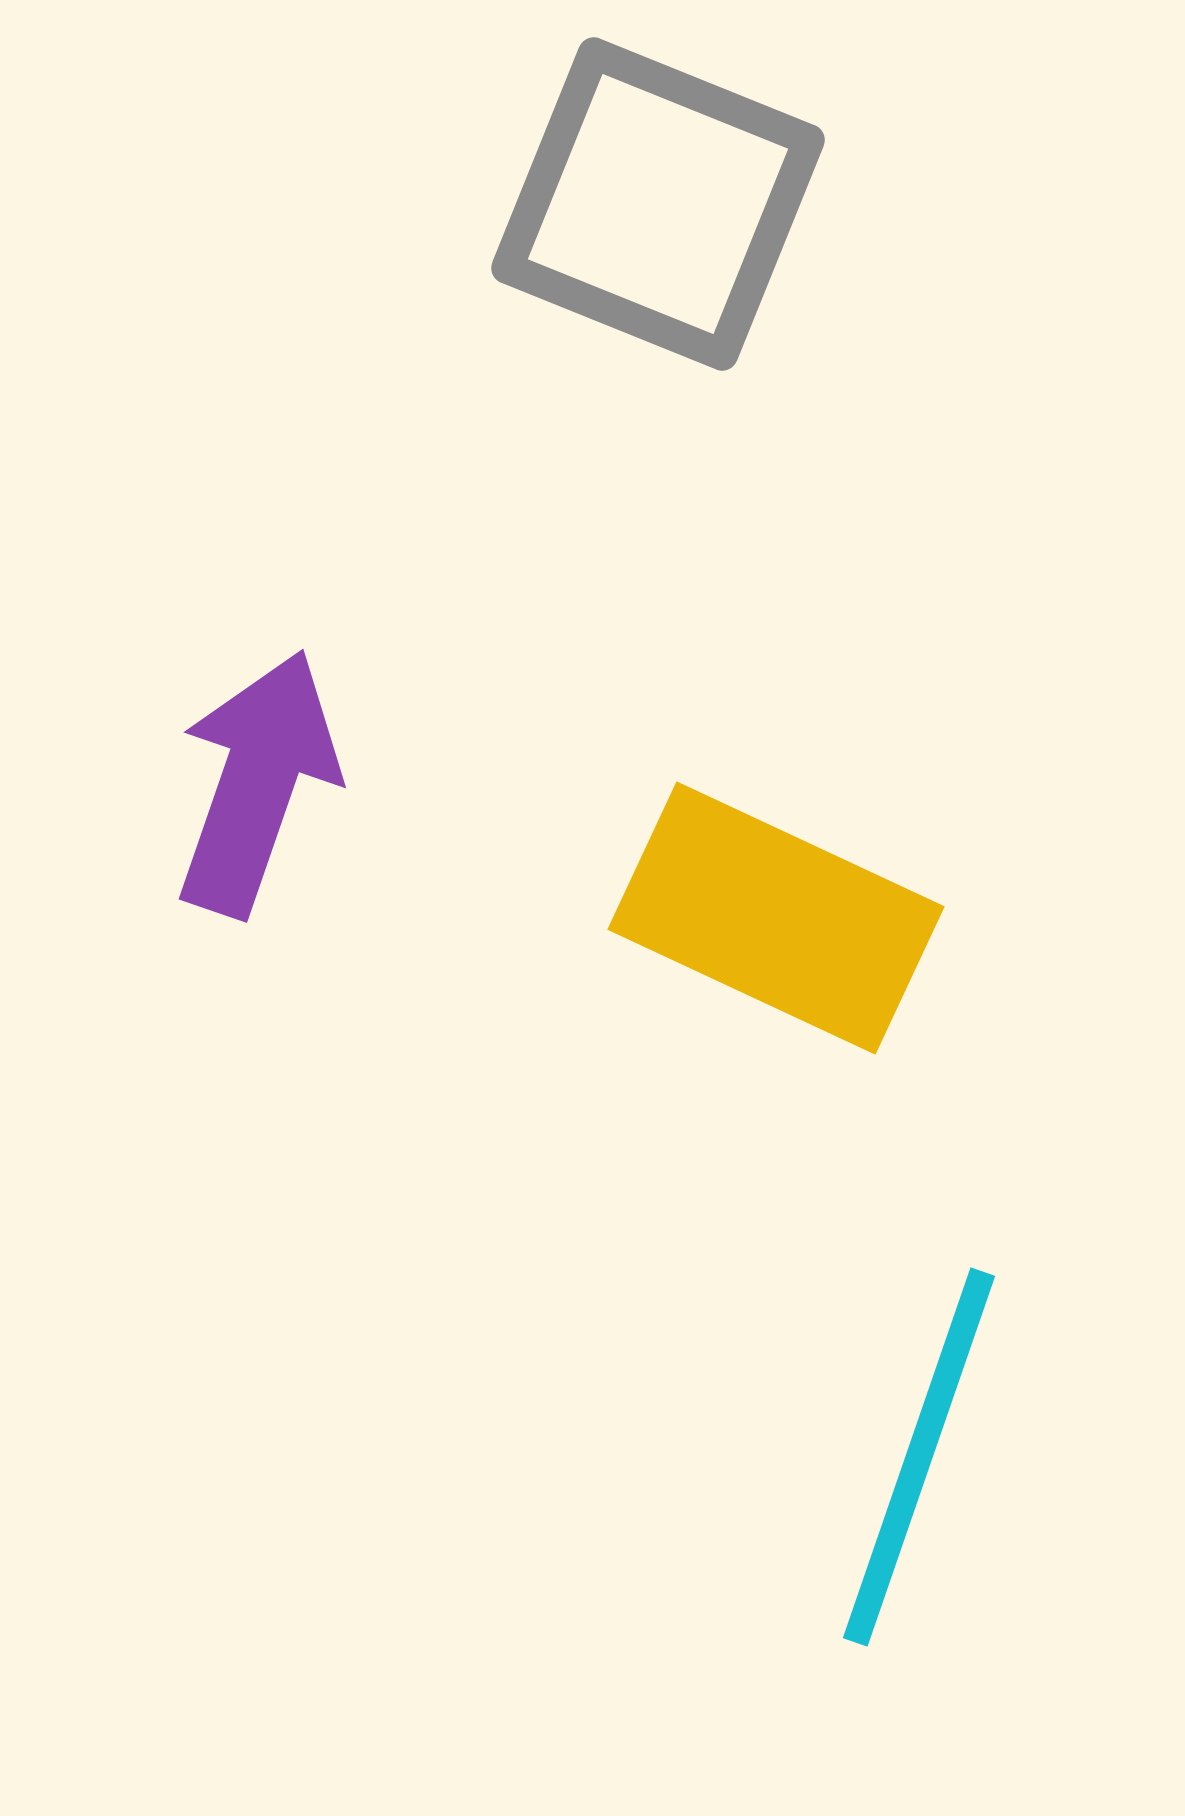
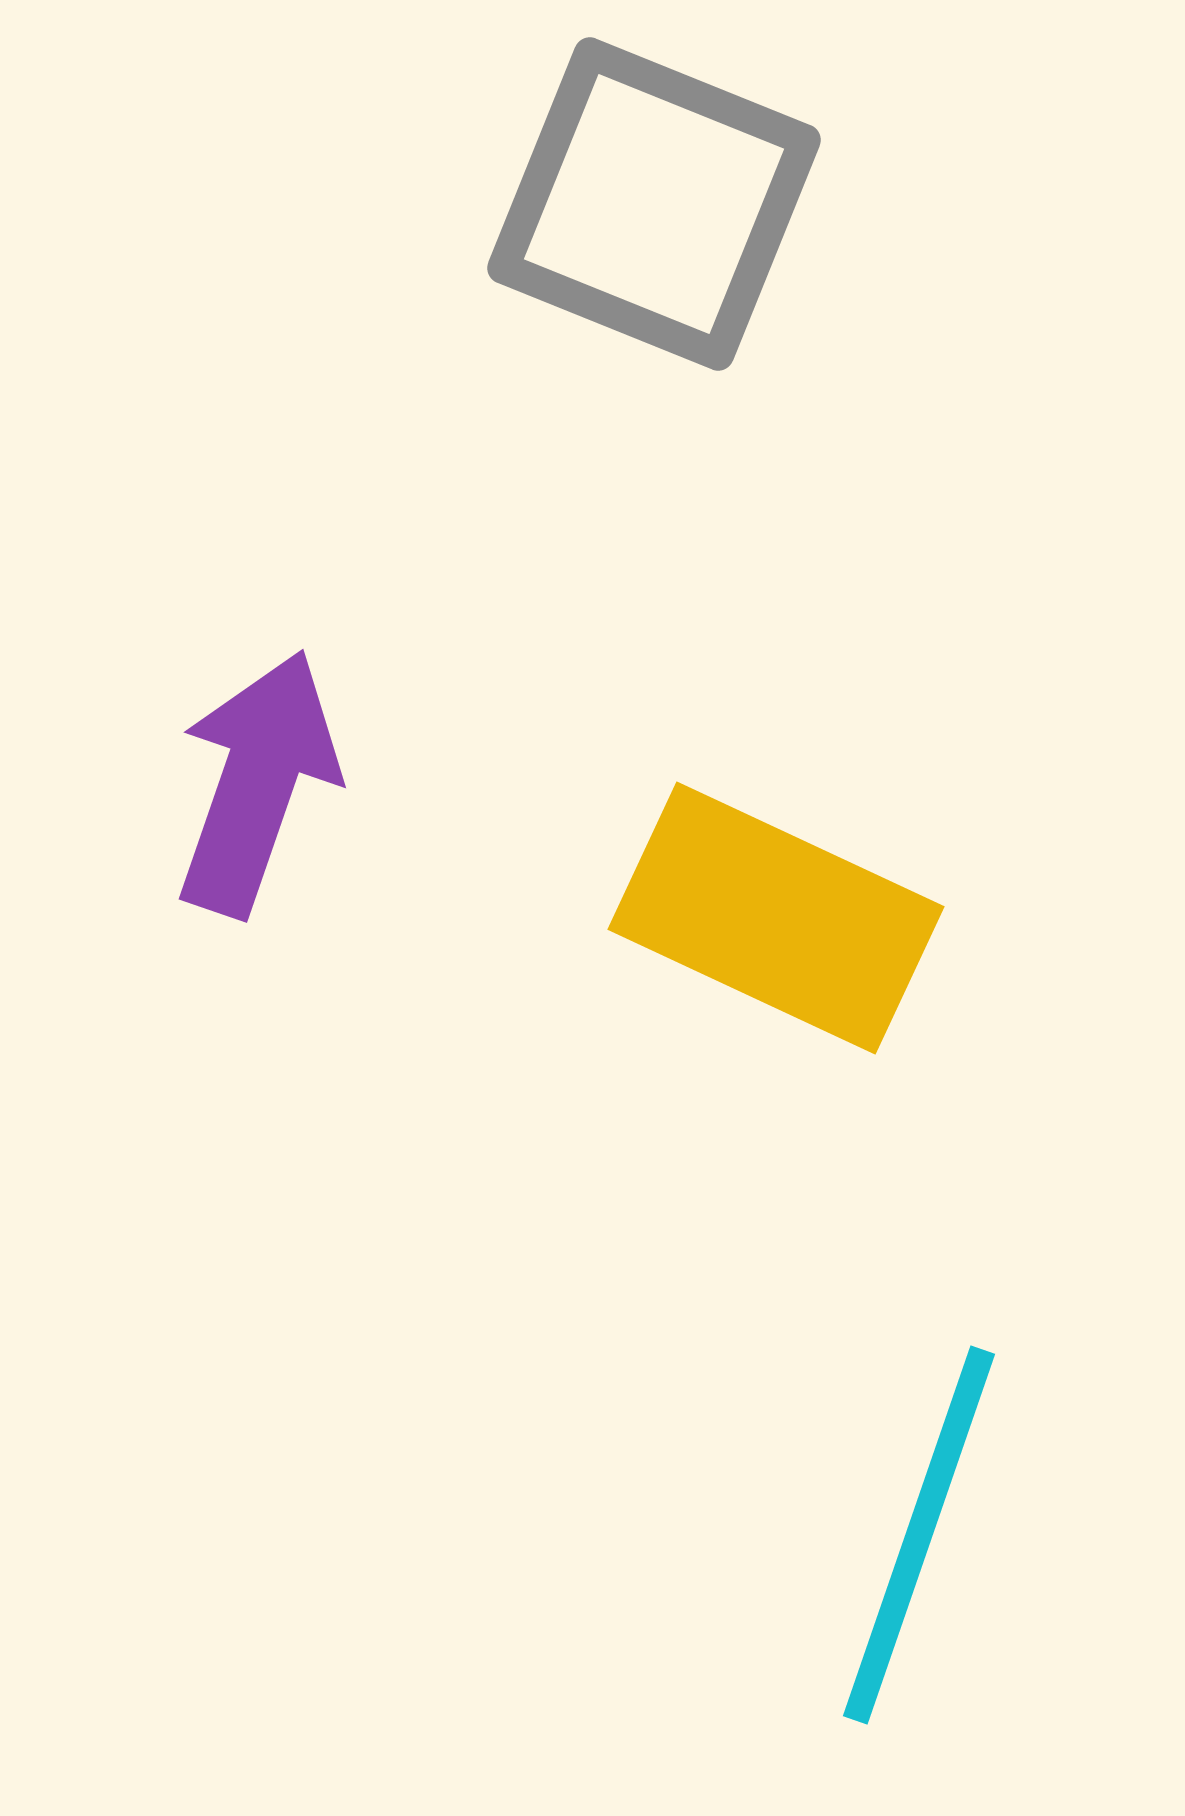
gray square: moved 4 px left
cyan line: moved 78 px down
